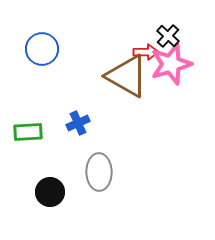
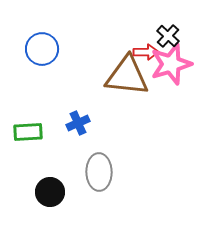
brown triangle: rotated 24 degrees counterclockwise
